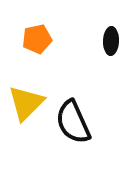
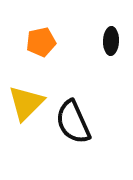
orange pentagon: moved 4 px right, 3 px down
